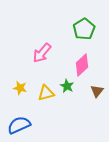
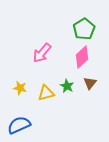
pink diamond: moved 8 px up
brown triangle: moved 7 px left, 8 px up
